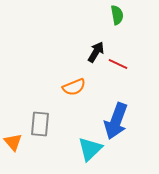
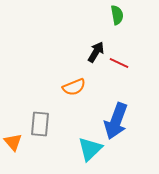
red line: moved 1 px right, 1 px up
